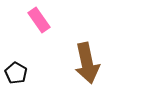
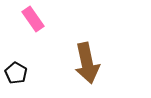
pink rectangle: moved 6 px left, 1 px up
